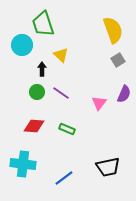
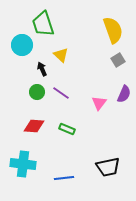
black arrow: rotated 24 degrees counterclockwise
blue line: rotated 30 degrees clockwise
